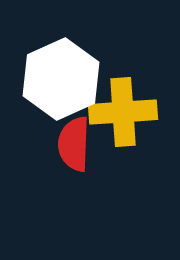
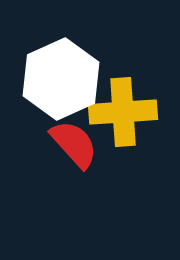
red semicircle: rotated 136 degrees clockwise
